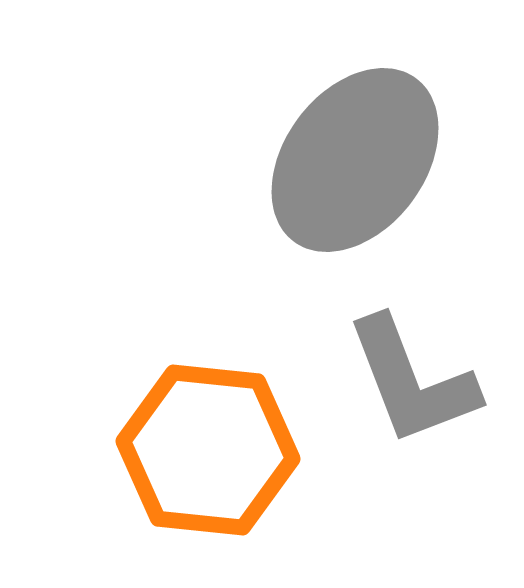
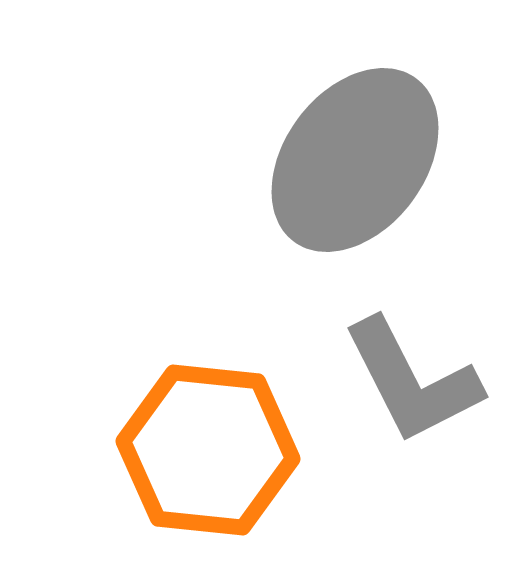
gray L-shape: rotated 6 degrees counterclockwise
